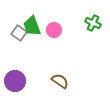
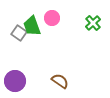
green cross: rotated 21 degrees clockwise
pink circle: moved 2 px left, 12 px up
